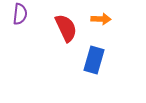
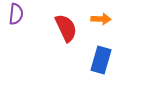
purple semicircle: moved 4 px left
blue rectangle: moved 7 px right
